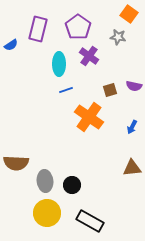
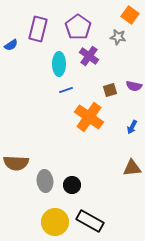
orange square: moved 1 px right, 1 px down
yellow circle: moved 8 px right, 9 px down
